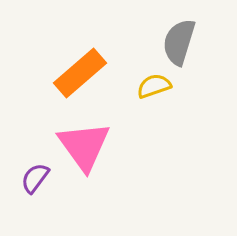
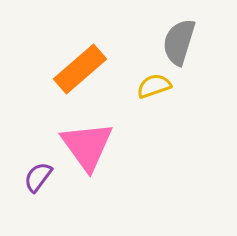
orange rectangle: moved 4 px up
pink triangle: moved 3 px right
purple semicircle: moved 3 px right, 1 px up
